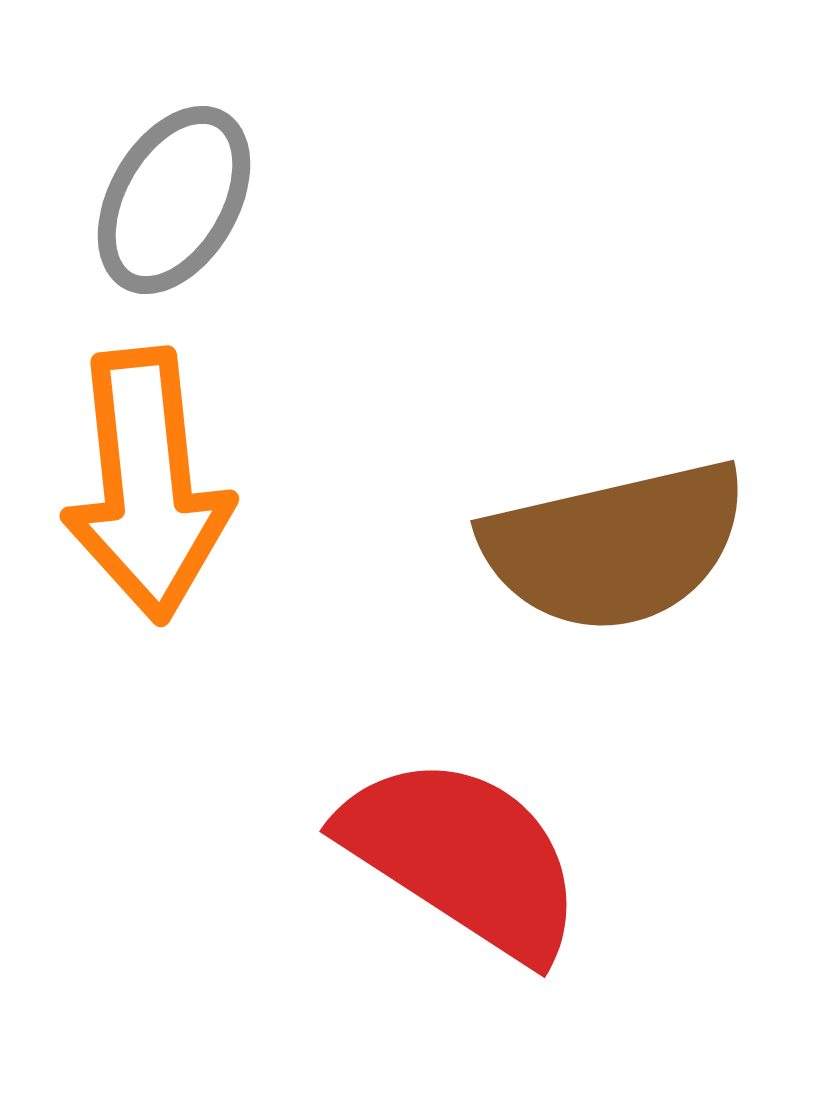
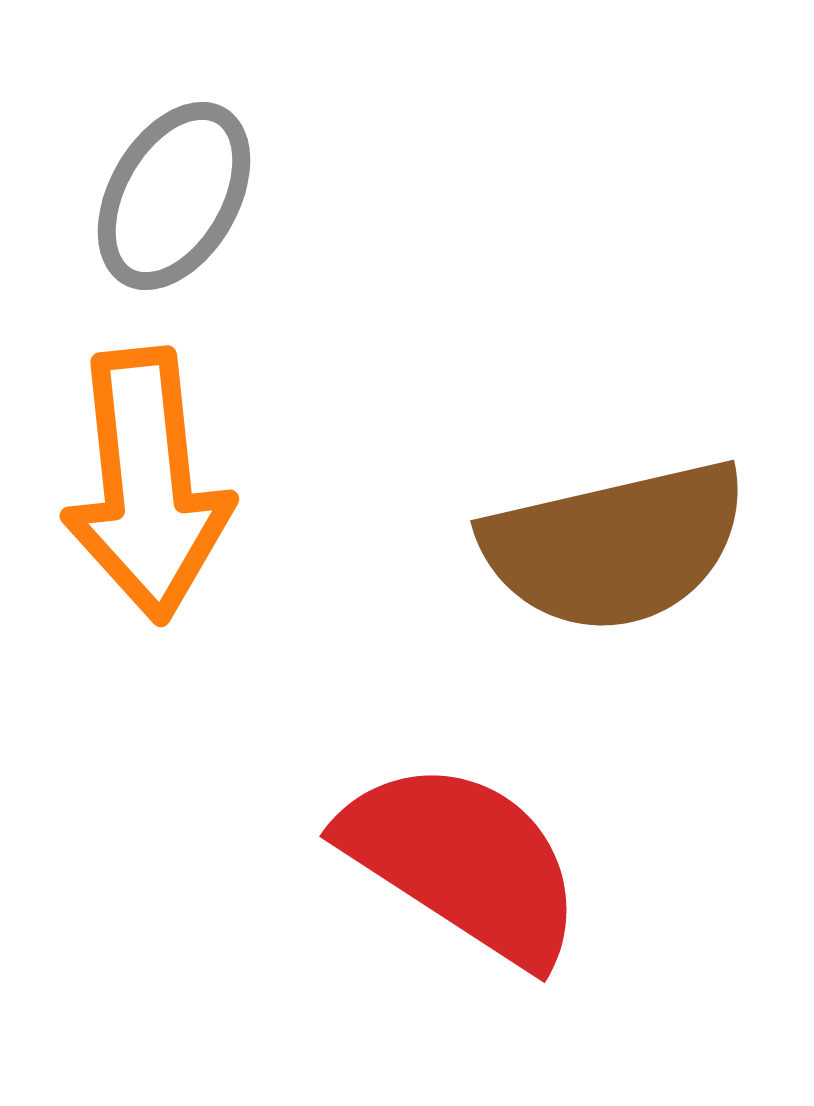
gray ellipse: moved 4 px up
red semicircle: moved 5 px down
